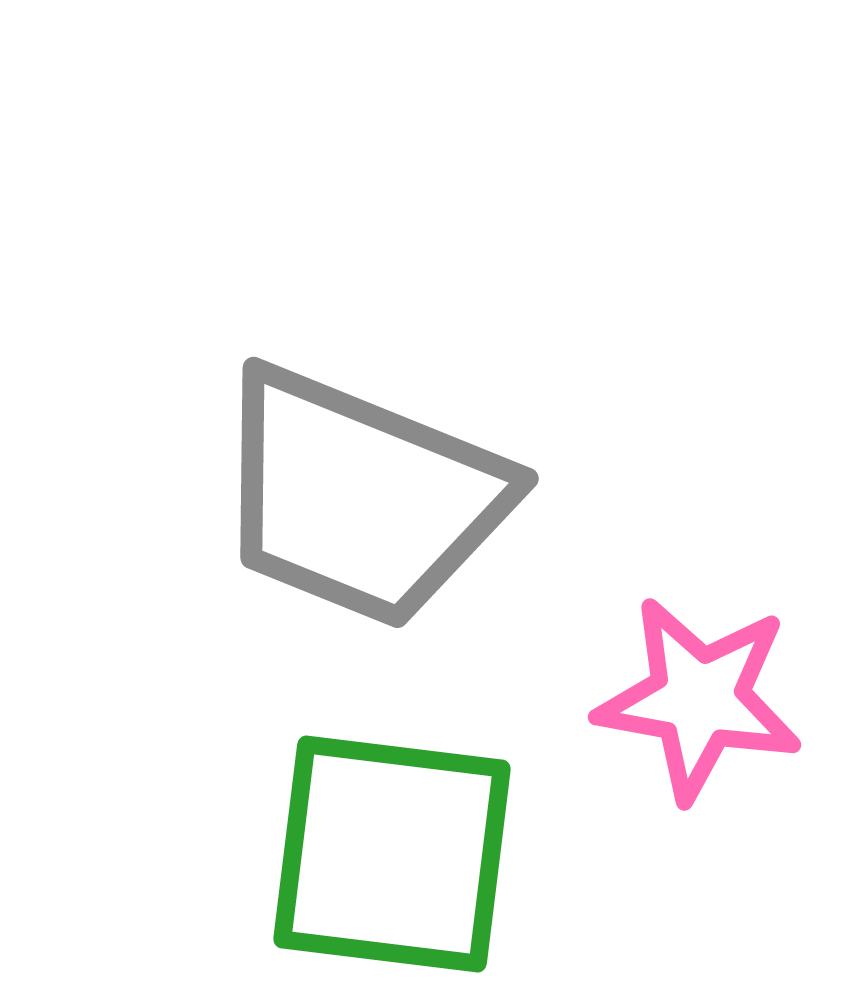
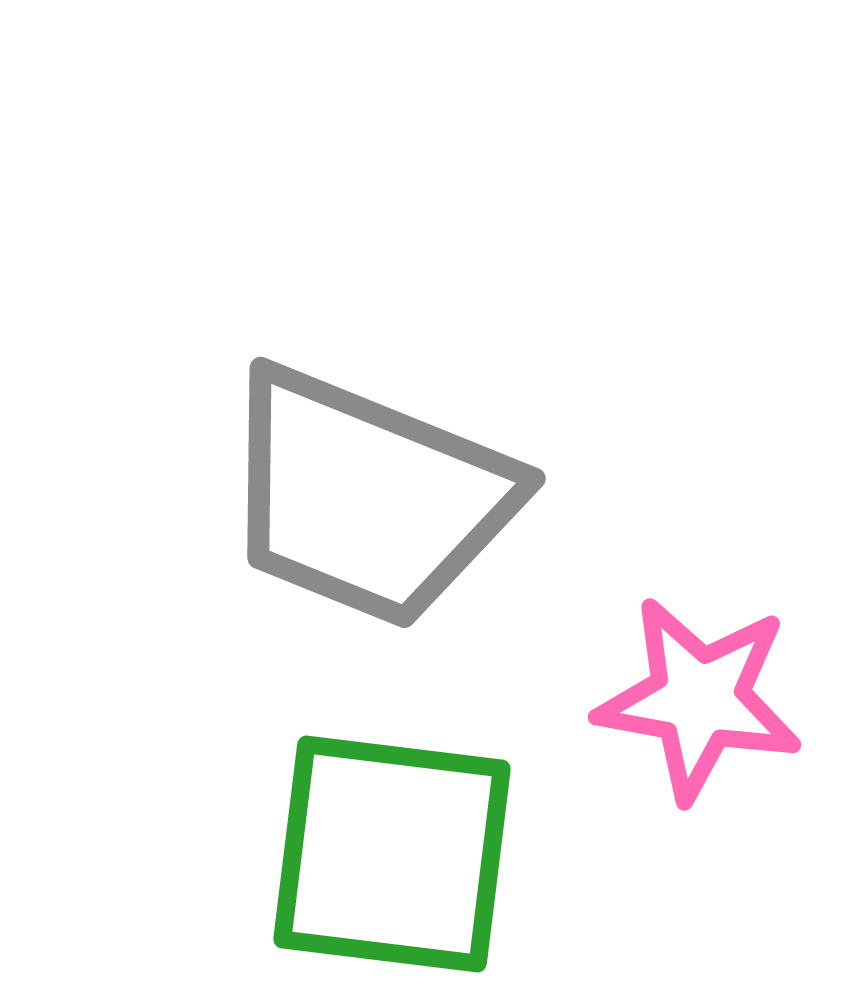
gray trapezoid: moved 7 px right
